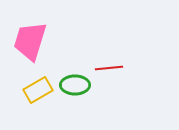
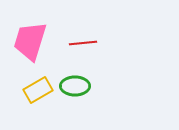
red line: moved 26 px left, 25 px up
green ellipse: moved 1 px down
